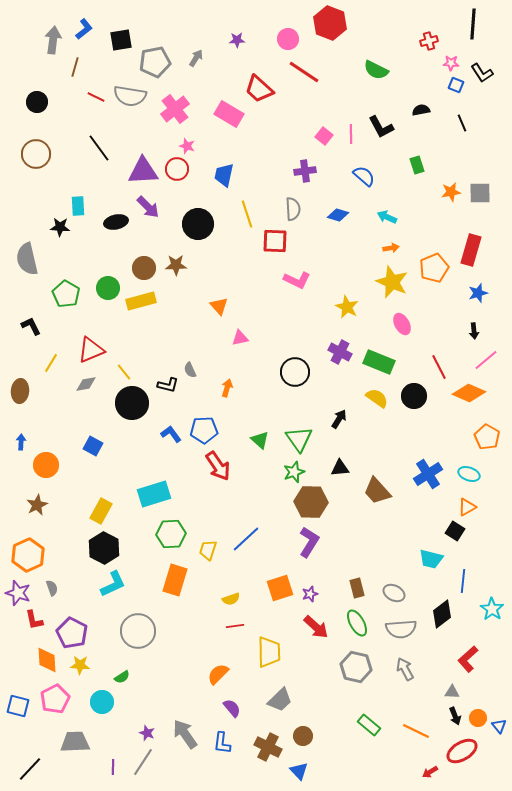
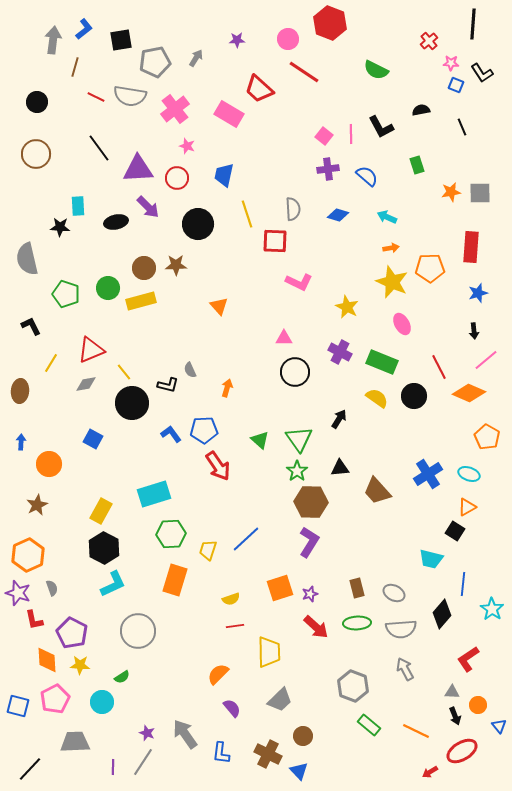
red cross at (429, 41): rotated 24 degrees counterclockwise
black line at (462, 123): moved 4 px down
red circle at (177, 169): moved 9 px down
purple triangle at (143, 171): moved 5 px left, 2 px up
purple cross at (305, 171): moved 23 px right, 2 px up
blue semicircle at (364, 176): moved 3 px right
red rectangle at (471, 250): moved 3 px up; rotated 12 degrees counterclockwise
orange pentagon at (434, 268): moved 4 px left; rotated 20 degrees clockwise
pink L-shape at (297, 280): moved 2 px right, 2 px down
green pentagon at (66, 294): rotated 12 degrees counterclockwise
pink triangle at (240, 338): moved 44 px right; rotated 12 degrees clockwise
green rectangle at (379, 362): moved 3 px right
blue square at (93, 446): moved 7 px up
orange circle at (46, 465): moved 3 px right, 1 px up
green star at (294, 472): moved 3 px right, 1 px up; rotated 15 degrees counterclockwise
blue line at (463, 581): moved 3 px down
black diamond at (442, 614): rotated 12 degrees counterclockwise
green ellipse at (357, 623): rotated 64 degrees counterclockwise
red L-shape at (468, 659): rotated 8 degrees clockwise
gray hexagon at (356, 667): moved 3 px left, 19 px down; rotated 8 degrees clockwise
orange circle at (478, 718): moved 13 px up
blue L-shape at (222, 743): moved 1 px left, 10 px down
brown cross at (268, 747): moved 7 px down
